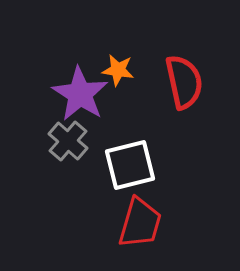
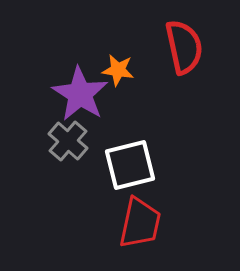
red semicircle: moved 35 px up
red trapezoid: rotated 4 degrees counterclockwise
